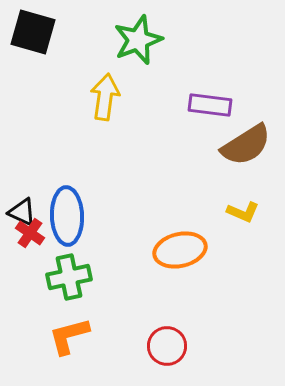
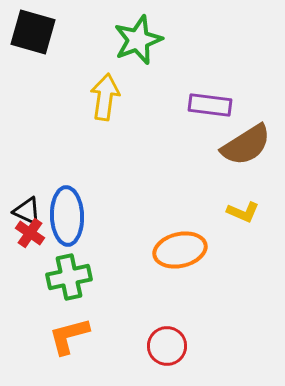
black triangle: moved 5 px right, 1 px up
